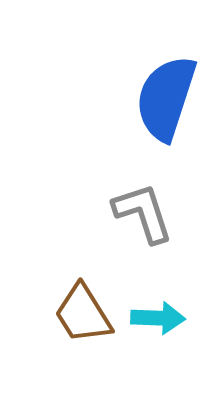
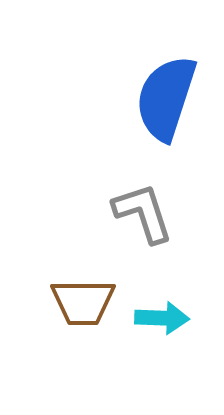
brown trapezoid: moved 12 px up; rotated 58 degrees counterclockwise
cyan arrow: moved 4 px right
